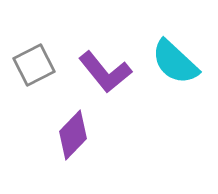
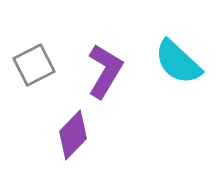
cyan semicircle: moved 3 px right
purple L-shape: moved 1 px up; rotated 110 degrees counterclockwise
